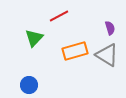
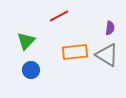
purple semicircle: rotated 24 degrees clockwise
green triangle: moved 8 px left, 3 px down
orange rectangle: moved 1 px down; rotated 10 degrees clockwise
blue circle: moved 2 px right, 15 px up
